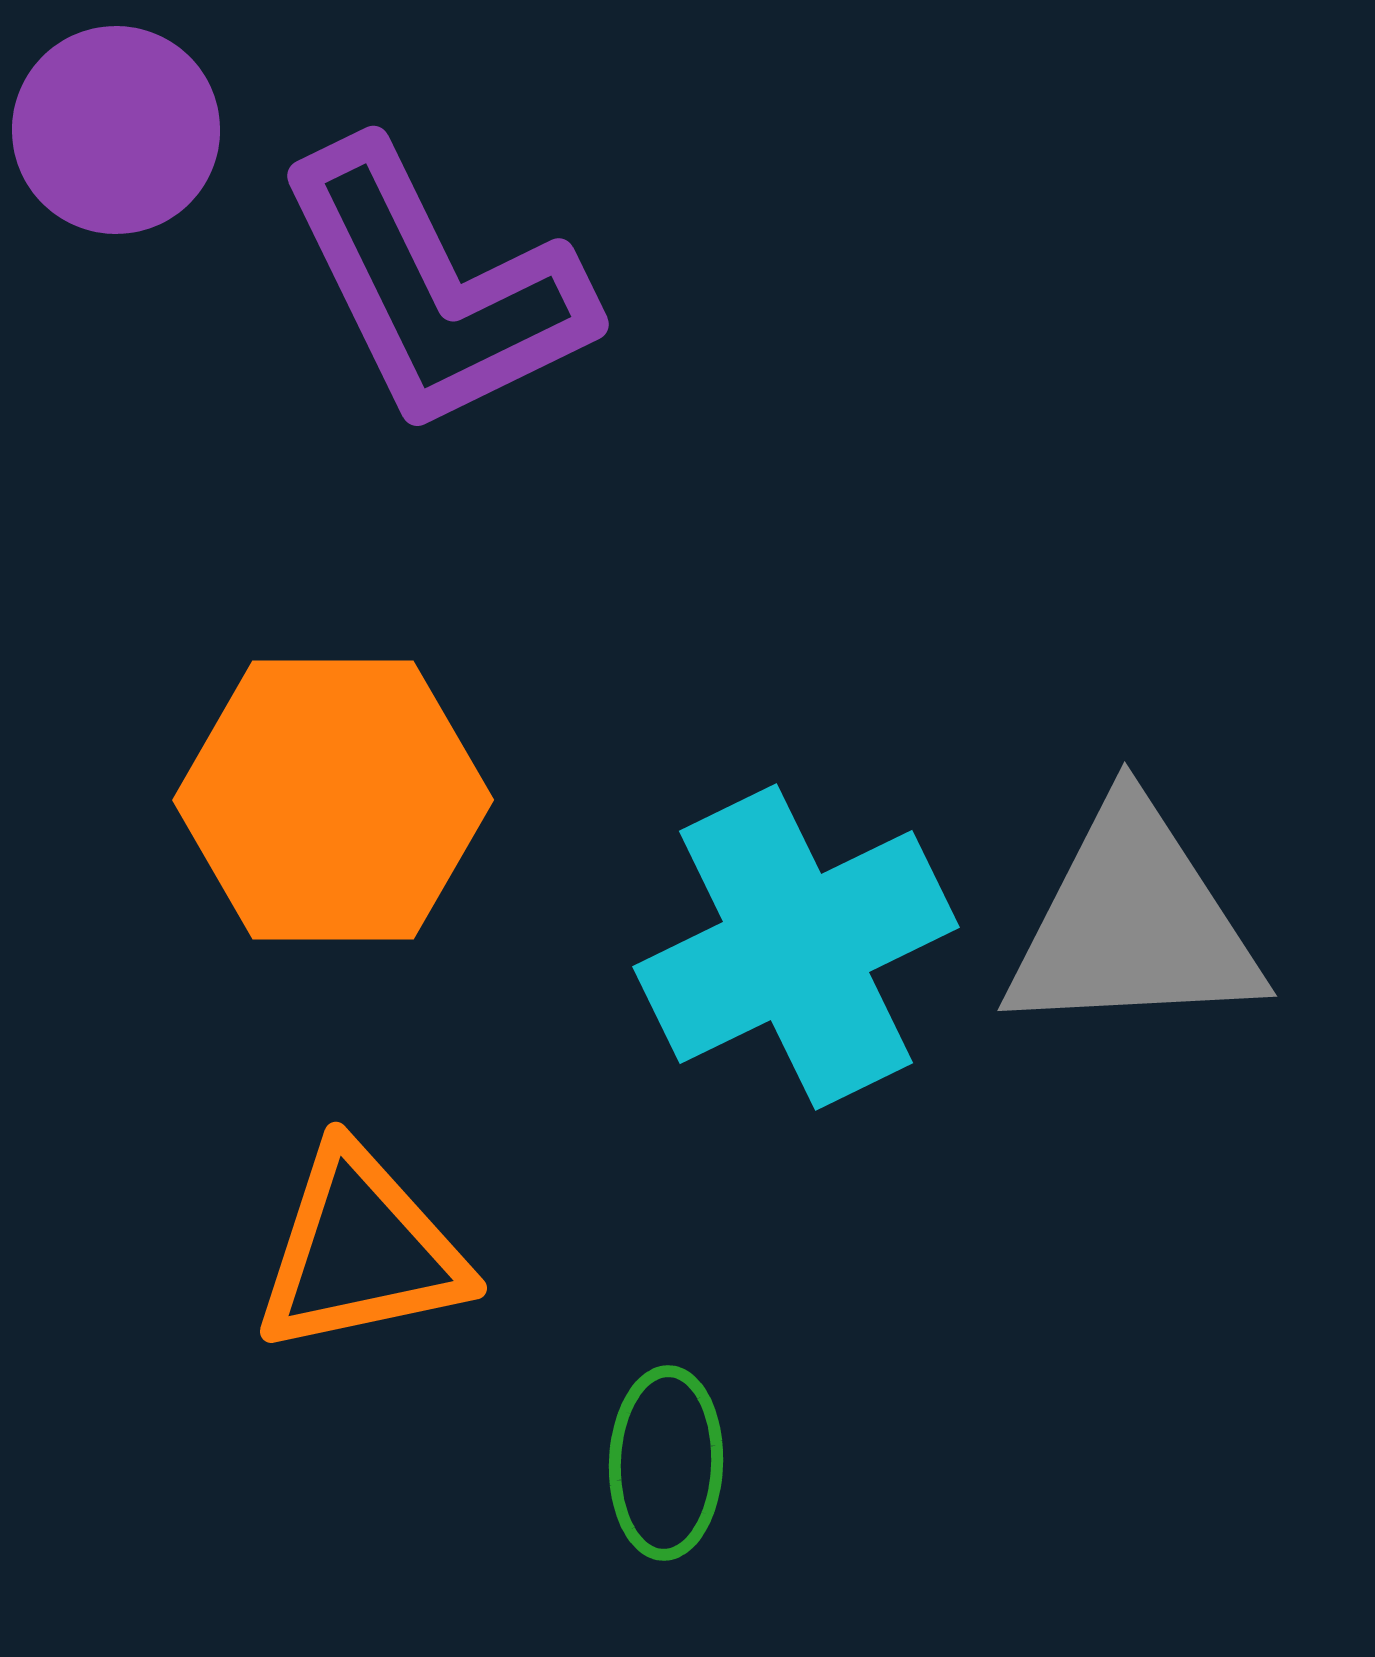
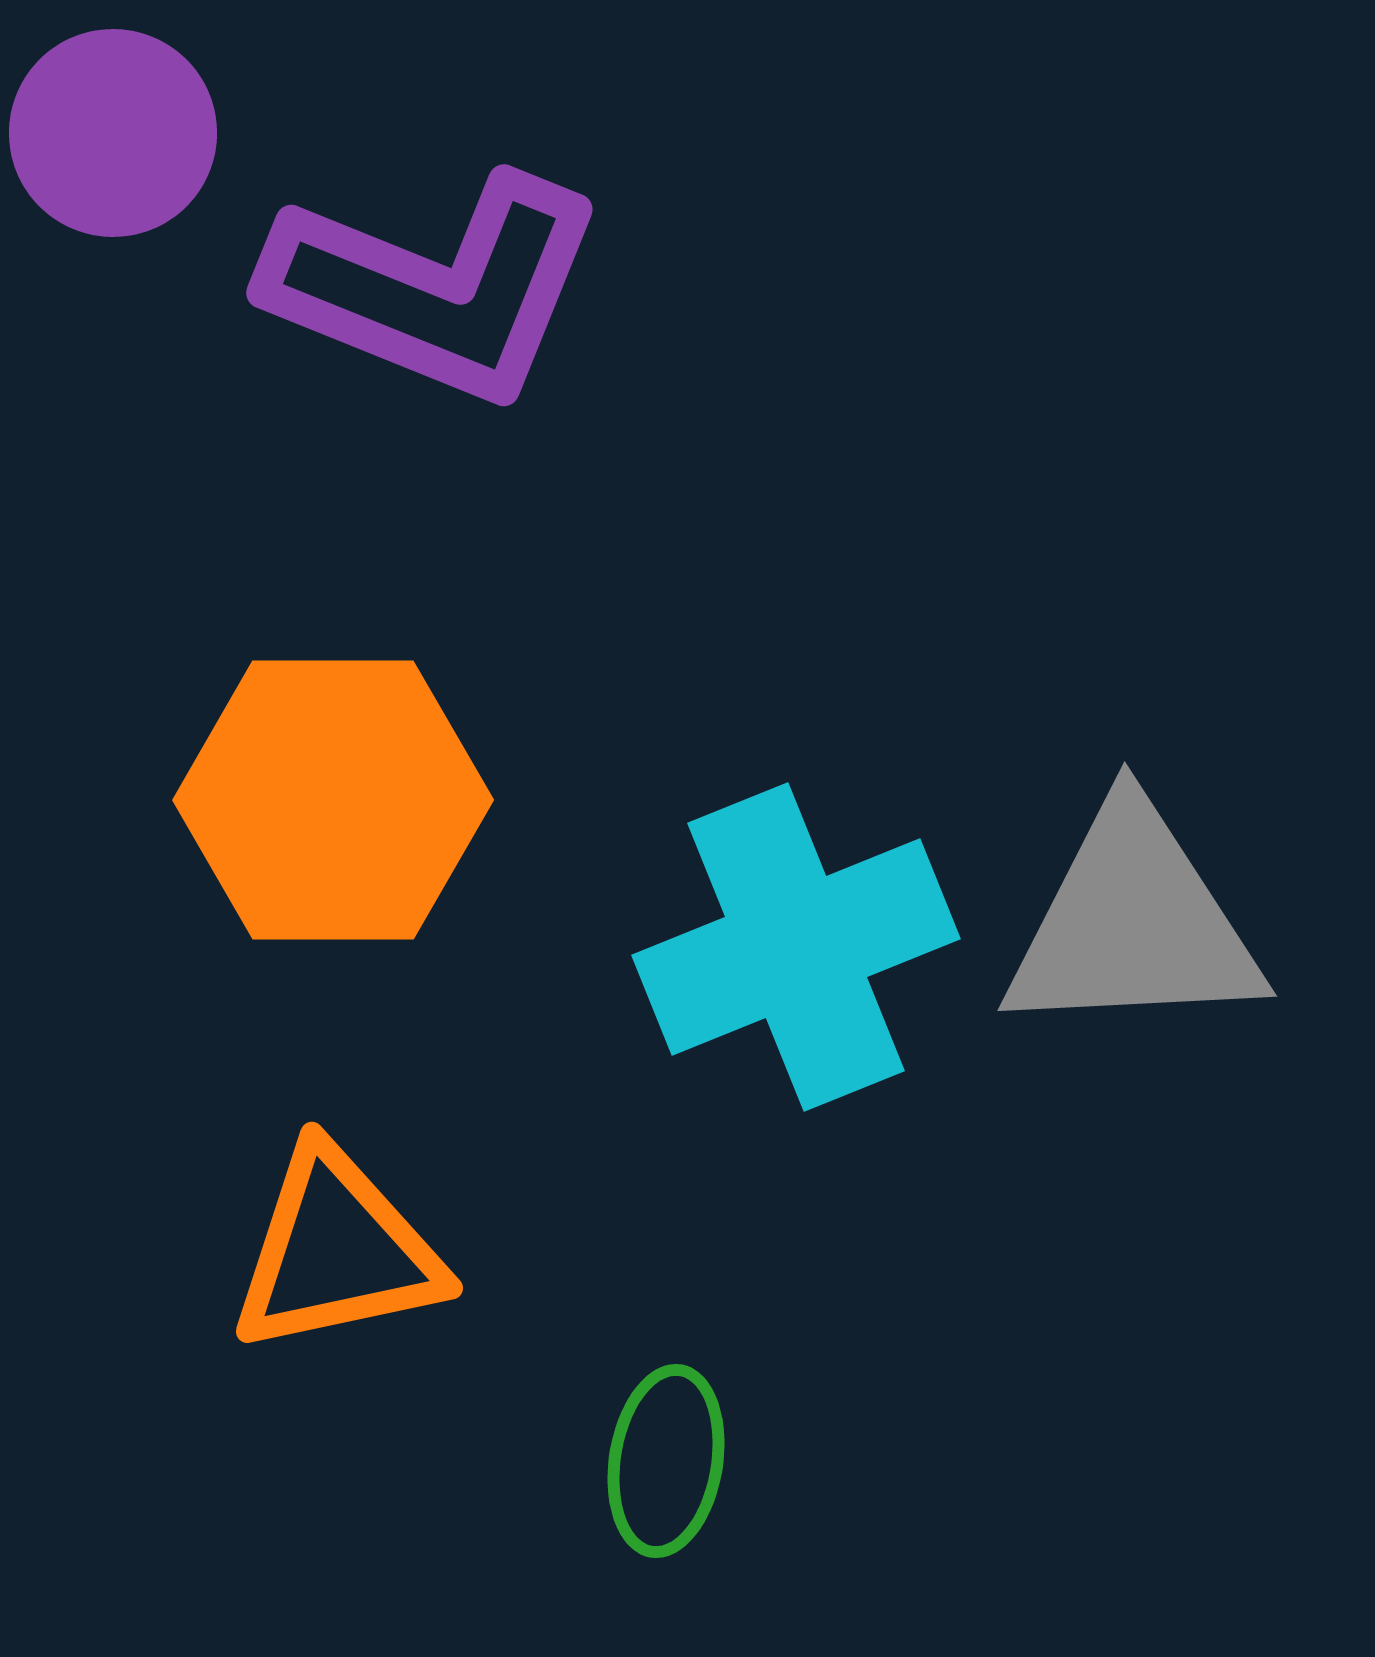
purple circle: moved 3 px left, 3 px down
purple L-shape: rotated 42 degrees counterclockwise
cyan cross: rotated 4 degrees clockwise
orange triangle: moved 24 px left
green ellipse: moved 2 px up; rotated 7 degrees clockwise
